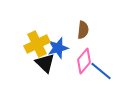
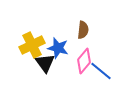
yellow cross: moved 5 px left, 1 px down
blue star: rotated 30 degrees clockwise
black triangle: rotated 10 degrees clockwise
